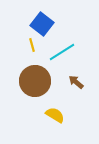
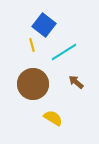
blue square: moved 2 px right, 1 px down
cyan line: moved 2 px right
brown circle: moved 2 px left, 3 px down
yellow semicircle: moved 2 px left, 3 px down
